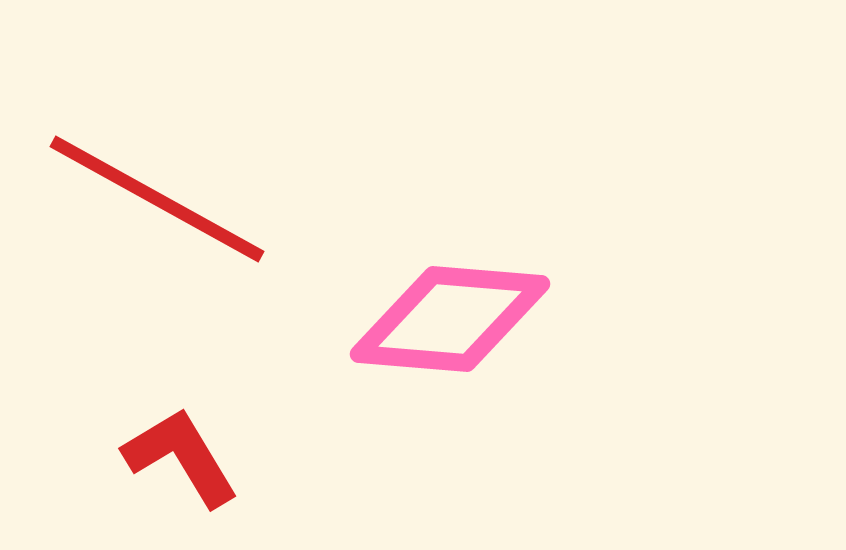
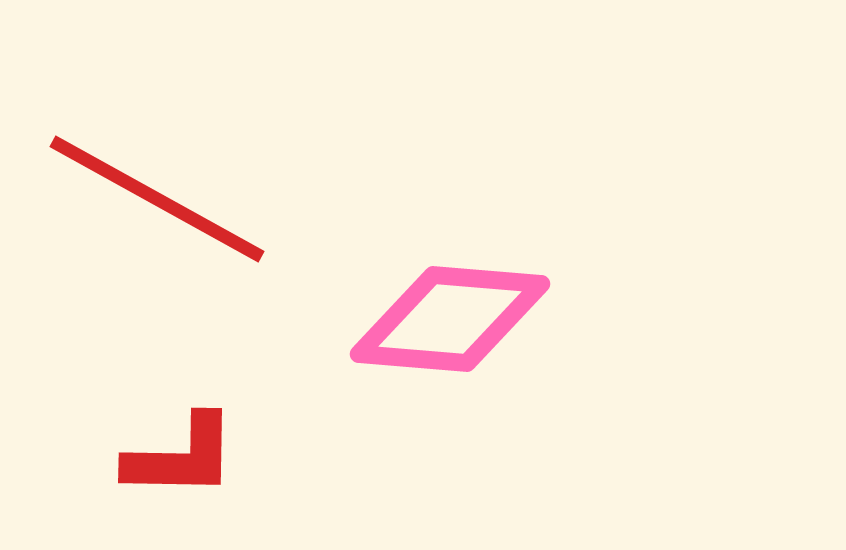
red L-shape: rotated 122 degrees clockwise
